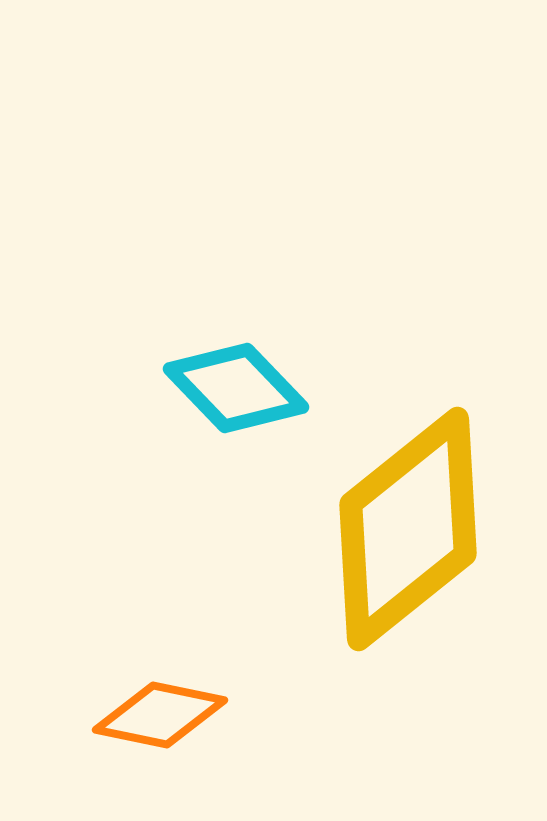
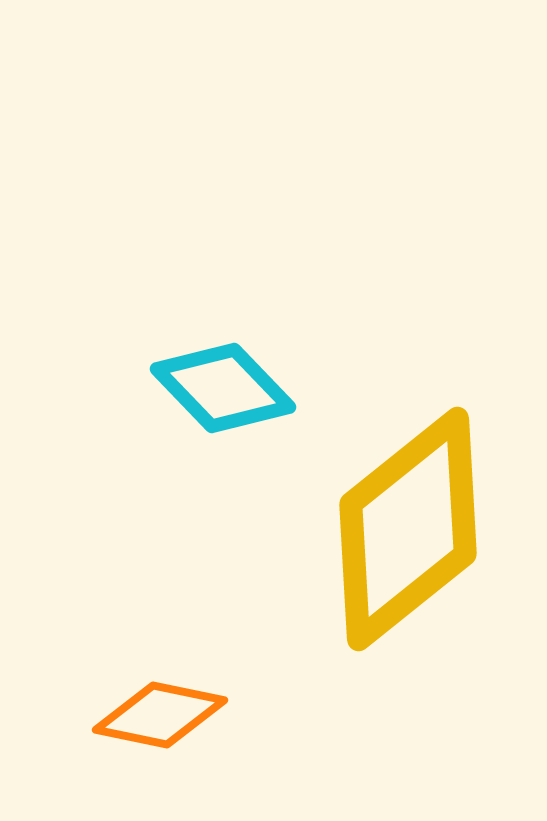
cyan diamond: moved 13 px left
